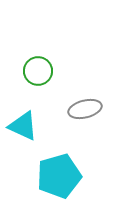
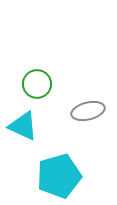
green circle: moved 1 px left, 13 px down
gray ellipse: moved 3 px right, 2 px down
